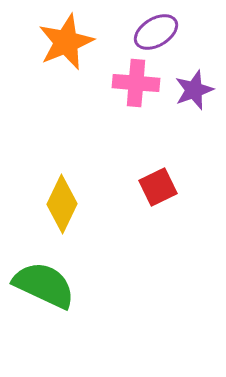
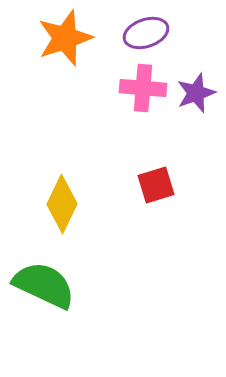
purple ellipse: moved 10 px left, 1 px down; rotated 12 degrees clockwise
orange star: moved 1 px left, 4 px up; rotated 4 degrees clockwise
pink cross: moved 7 px right, 5 px down
purple star: moved 2 px right, 3 px down
red square: moved 2 px left, 2 px up; rotated 9 degrees clockwise
